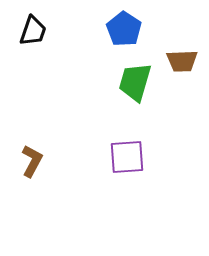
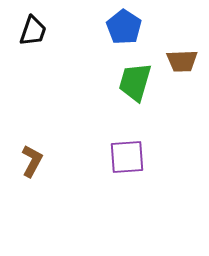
blue pentagon: moved 2 px up
